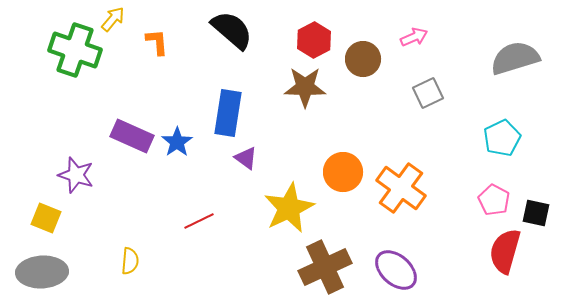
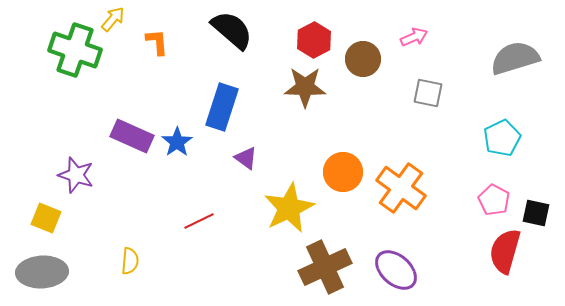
gray square: rotated 36 degrees clockwise
blue rectangle: moved 6 px left, 6 px up; rotated 9 degrees clockwise
